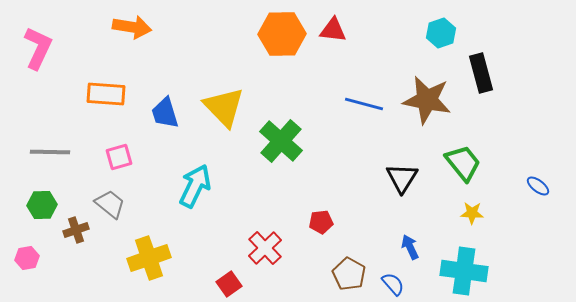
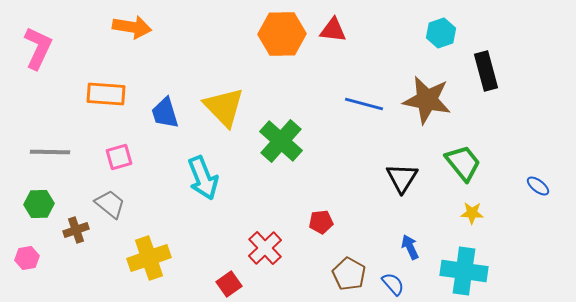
black rectangle: moved 5 px right, 2 px up
cyan arrow: moved 8 px right, 8 px up; rotated 132 degrees clockwise
green hexagon: moved 3 px left, 1 px up
